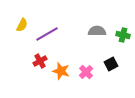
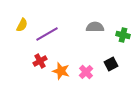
gray semicircle: moved 2 px left, 4 px up
